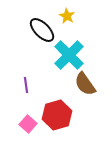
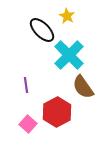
brown semicircle: moved 2 px left, 3 px down
red hexagon: moved 3 px up; rotated 12 degrees counterclockwise
